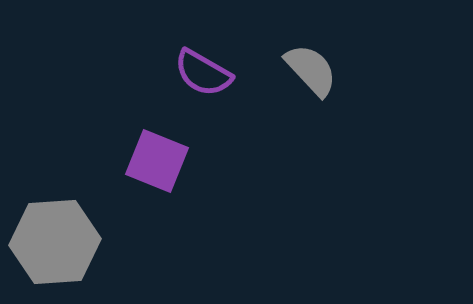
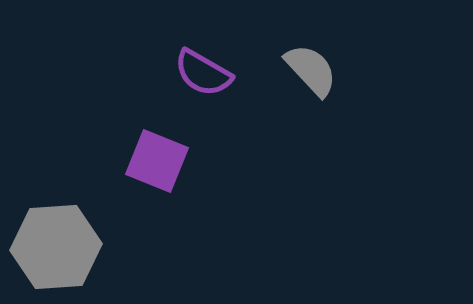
gray hexagon: moved 1 px right, 5 px down
